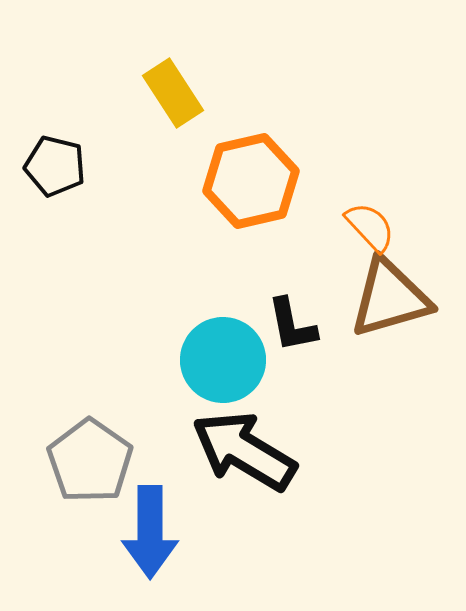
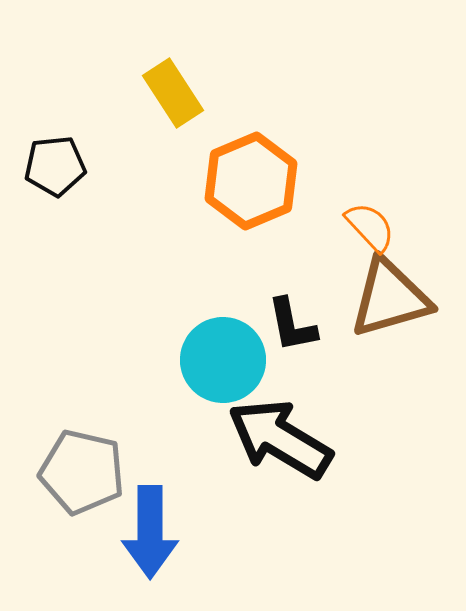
black pentagon: rotated 20 degrees counterclockwise
orange hexagon: rotated 10 degrees counterclockwise
black arrow: moved 36 px right, 12 px up
gray pentagon: moved 8 px left, 11 px down; rotated 22 degrees counterclockwise
